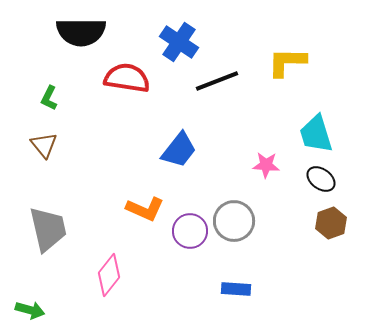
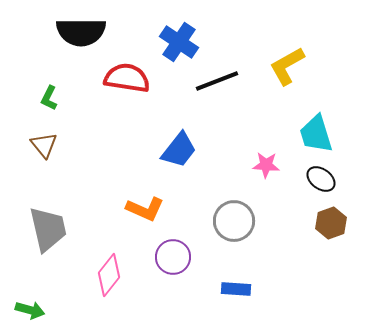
yellow L-shape: moved 4 px down; rotated 30 degrees counterclockwise
purple circle: moved 17 px left, 26 px down
